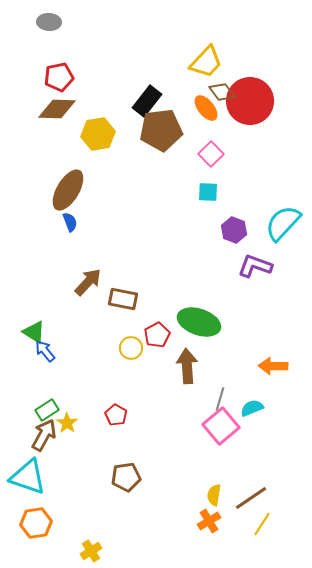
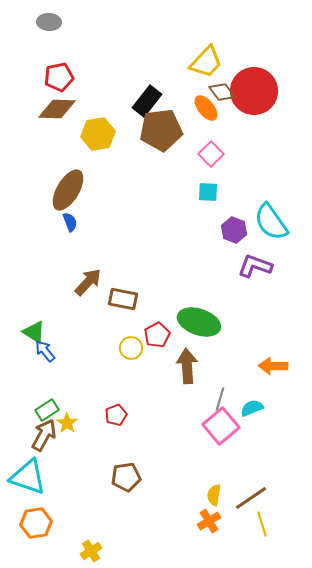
red circle at (250, 101): moved 4 px right, 10 px up
cyan semicircle at (283, 223): moved 12 px left, 1 px up; rotated 78 degrees counterclockwise
red pentagon at (116, 415): rotated 20 degrees clockwise
yellow line at (262, 524): rotated 50 degrees counterclockwise
